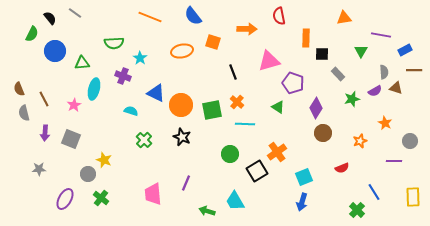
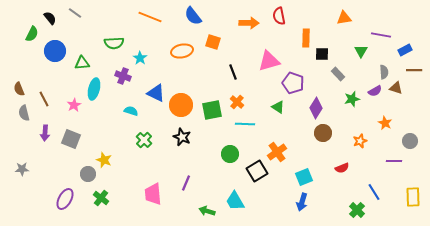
orange arrow at (247, 29): moved 2 px right, 6 px up
gray star at (39, 169): moved 17 px left
